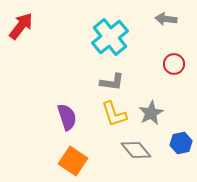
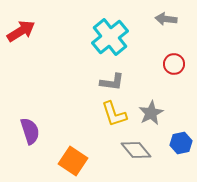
red arrow: moved 5 px down; rotated 20 degrees clockwise
purple semicircle: moved 37 px left, 14 px down
